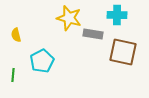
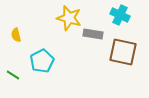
cyan cross: moved 3 px right; rotated 24 degrees clockwise
green line: rotated 64 degrees counterclockwise
